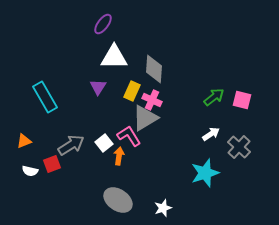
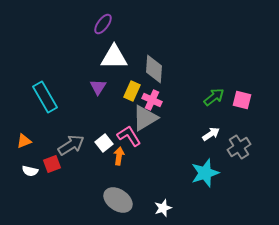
gray cross: rotated 15 degrees clockwise
